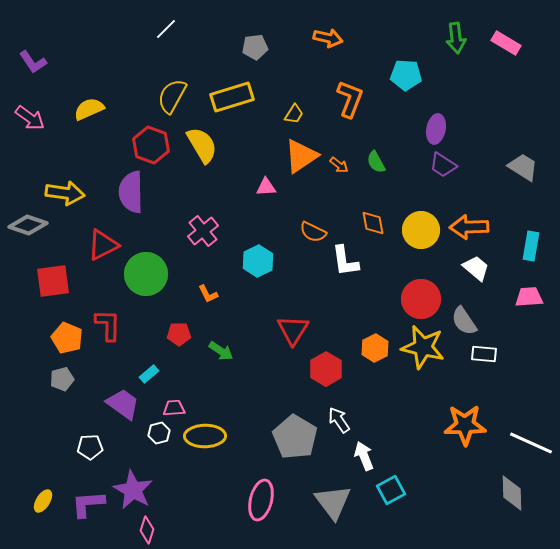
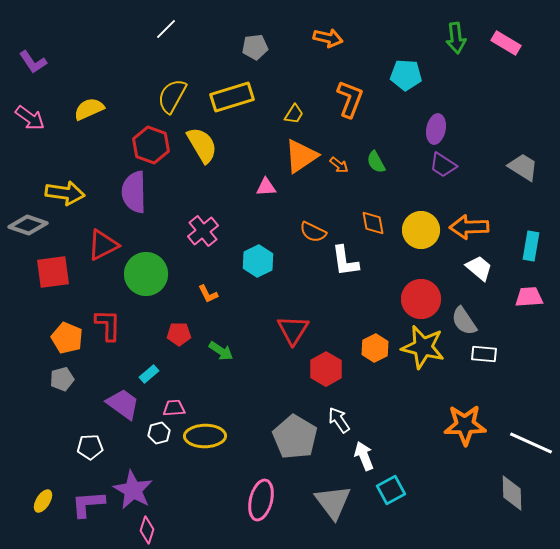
purple semicircle at (131, 192): moved 3 px right
white trapezoid at (476, 268): moved 3 px right
red square at (53, 281): moved 9 px up
